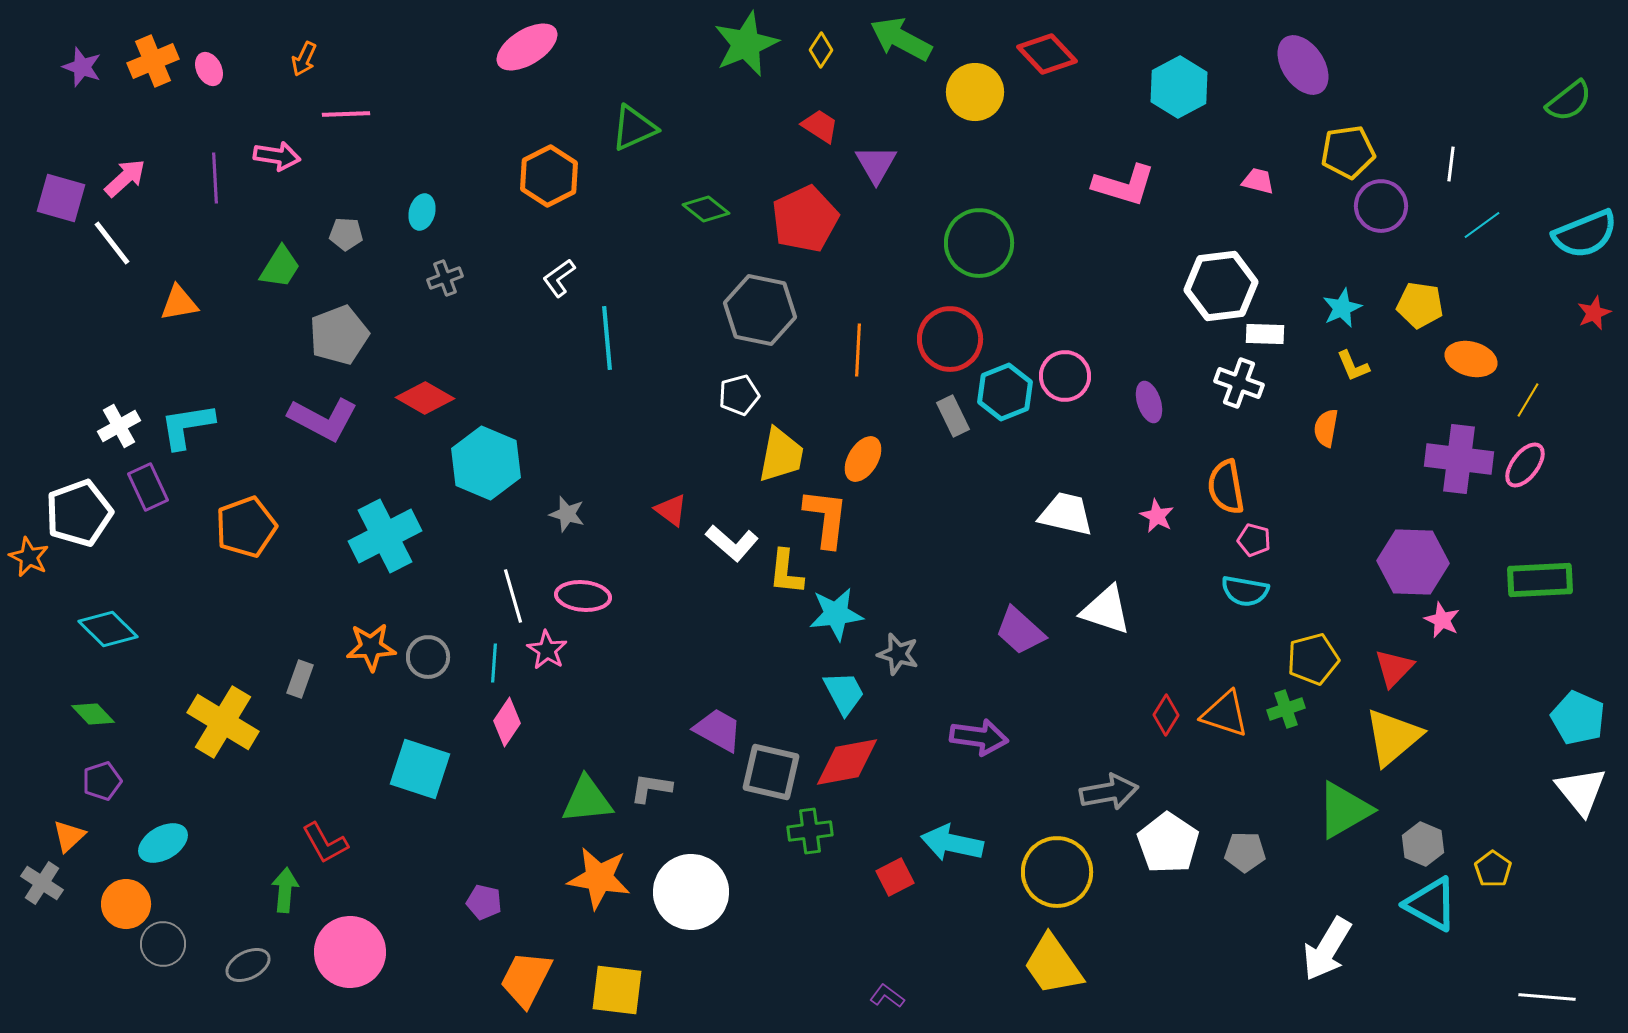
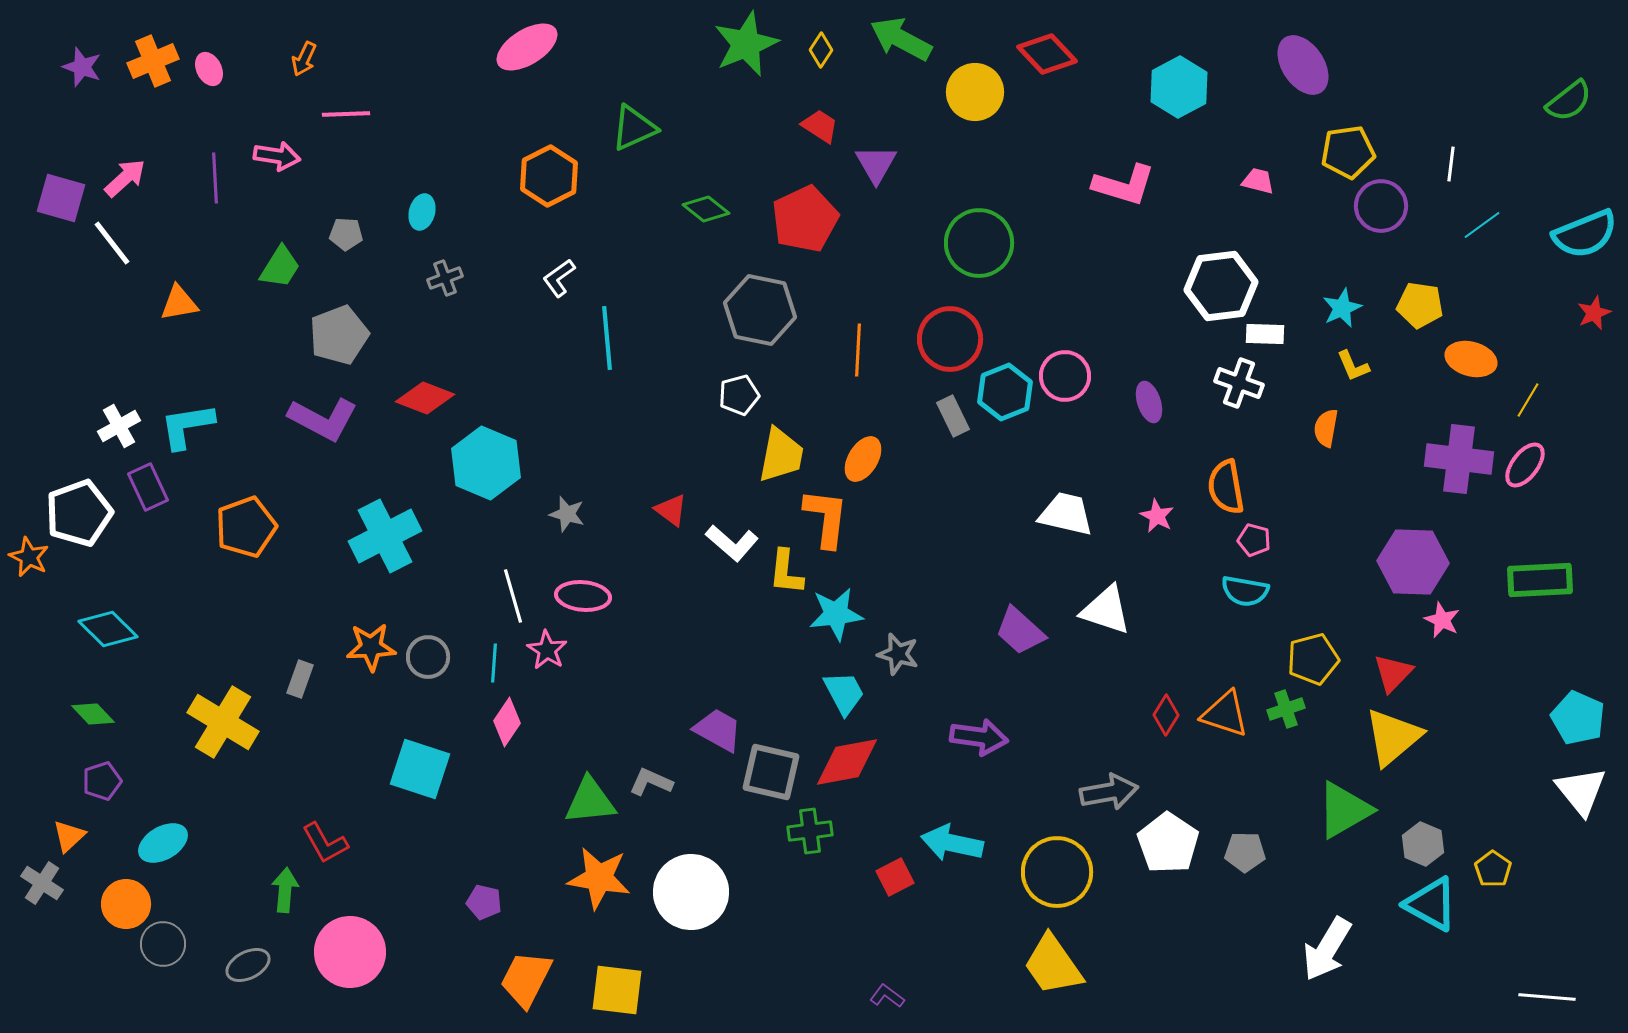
red diamond at (425, 398): rotated 8 degrees counterclockwise
red triangle at (1394, 668): moved 1 px left, 5 px down
gray L-shape at (651, 788): moved 6 px up; rotated 15 degrees clockwise
green triangle at (587, 800): moved 3 px right, 1 px down
